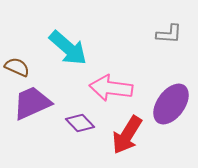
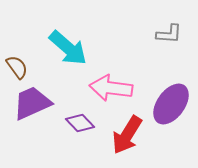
brown semicircle: rotated 30 degrees clockwise
